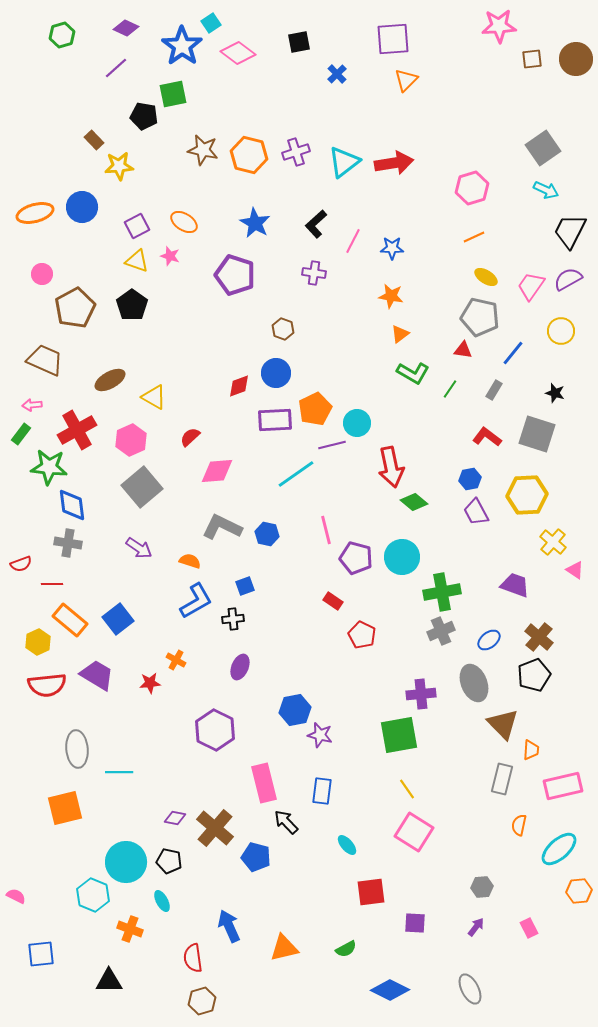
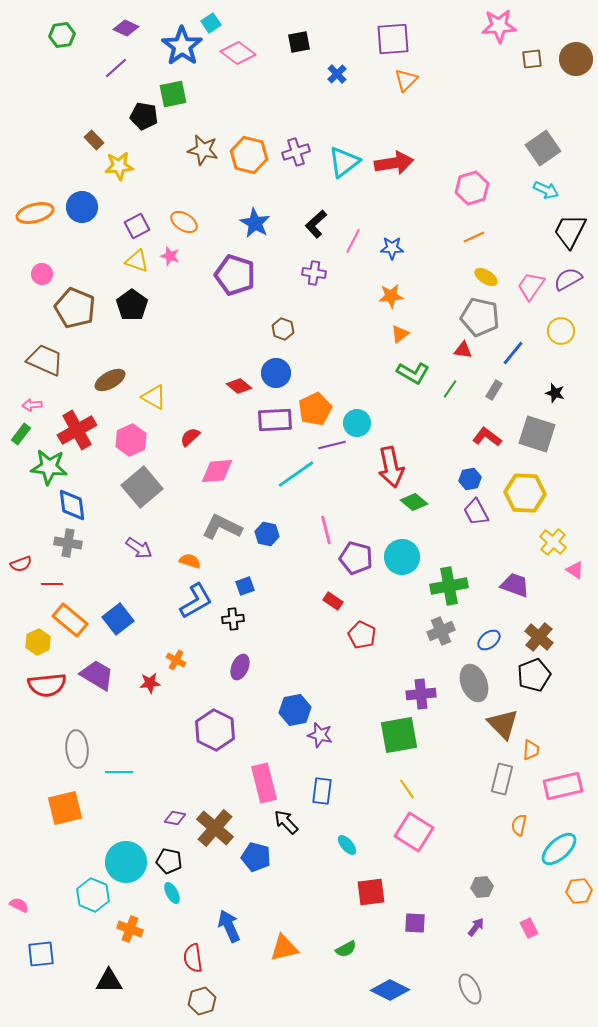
green hexagon at (62, 35): rotated 10 degrees clockwise
orange star at (391, 296): rotated 15 degrees counterclockwise
brown pentagon at (75, 308): rotated 21 degrees counterclockwise
red diamond at (239, 386): rotated 60 degrees clockwise
yellow hexagon at (527, 495): moved 2 px left, 2 px up; rotated 6 degrees clockwise
green cross at (442, 592): moved 7 px right, 6 px up
pink semicircle at (16, 896): moved 3 px right, 9 px down
cyan ellipse at (162, 901): moved 10 px right, 8 px up
